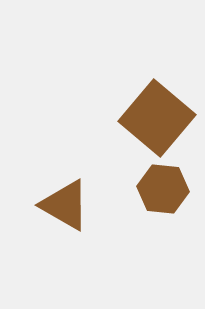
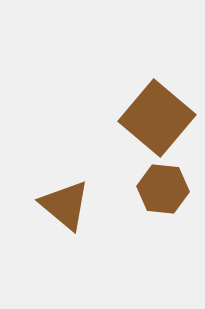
brown triangle: rotated 10 degrees clockwise
